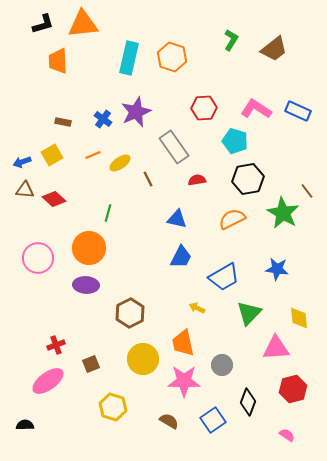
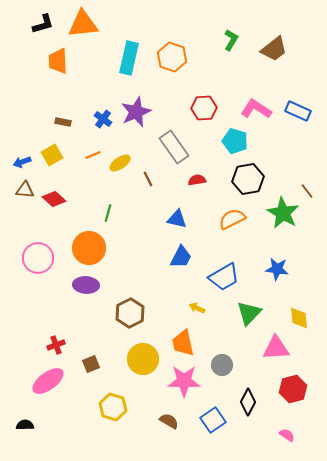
black diamond at (248, 402): rotated 8 degrees clockwise
